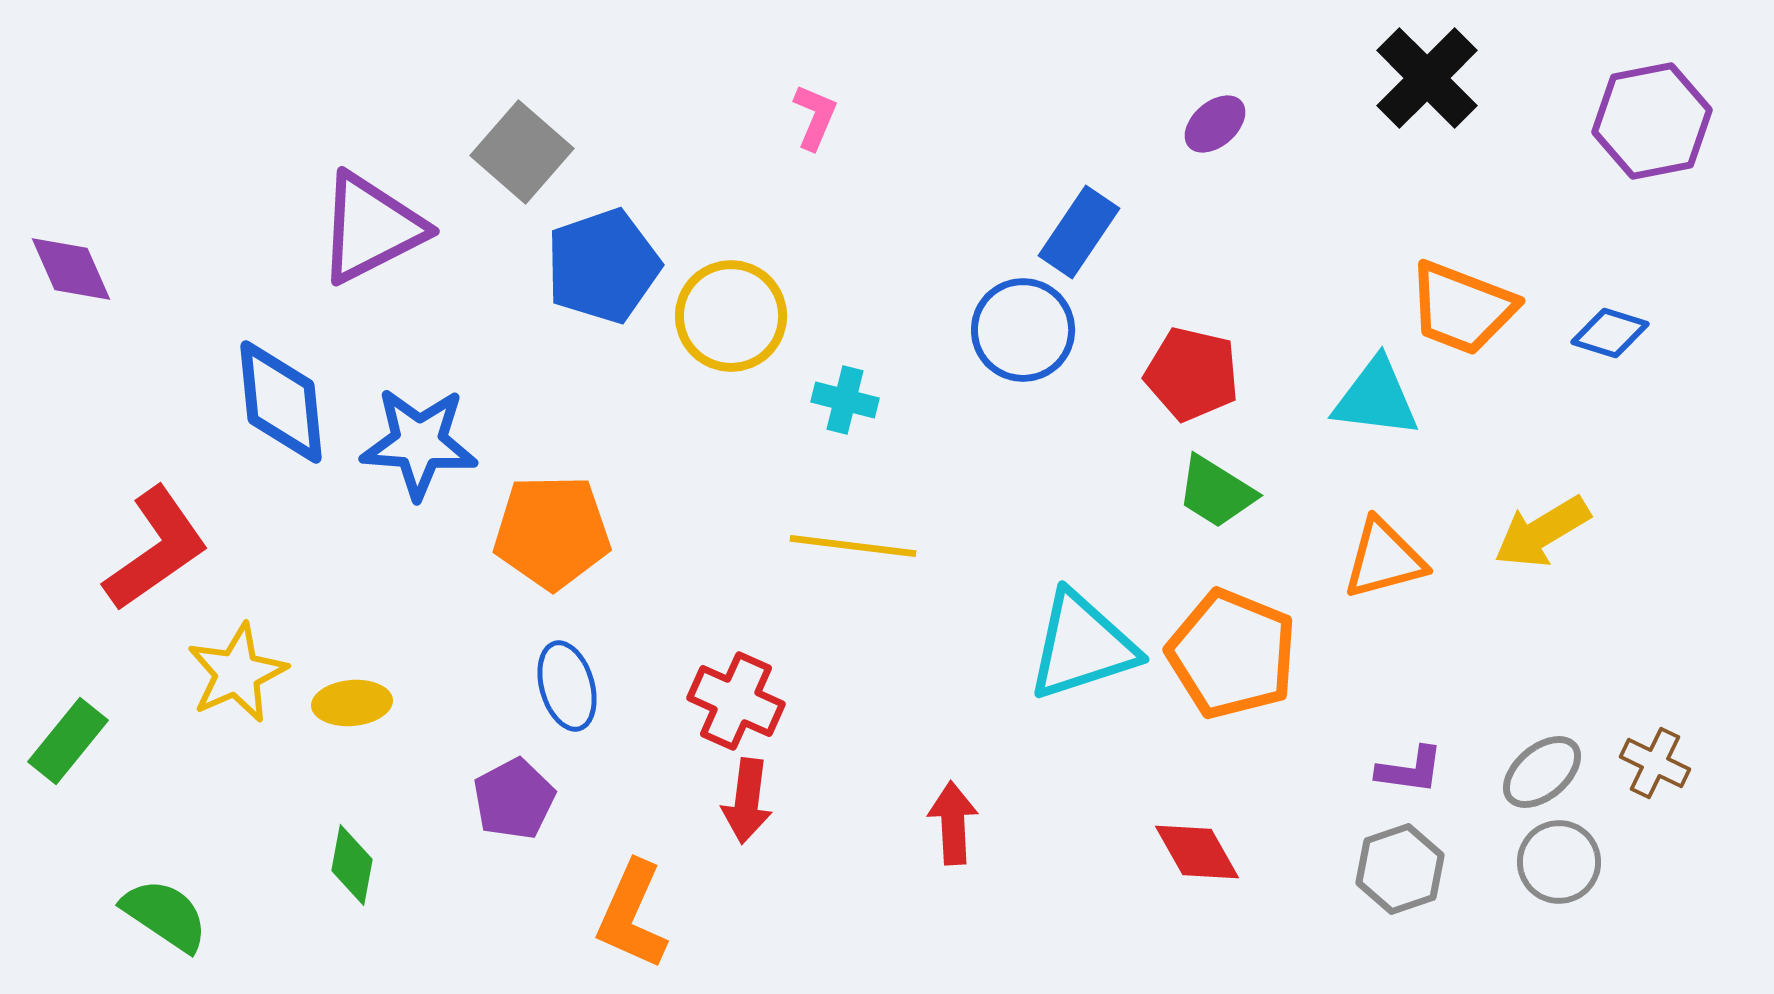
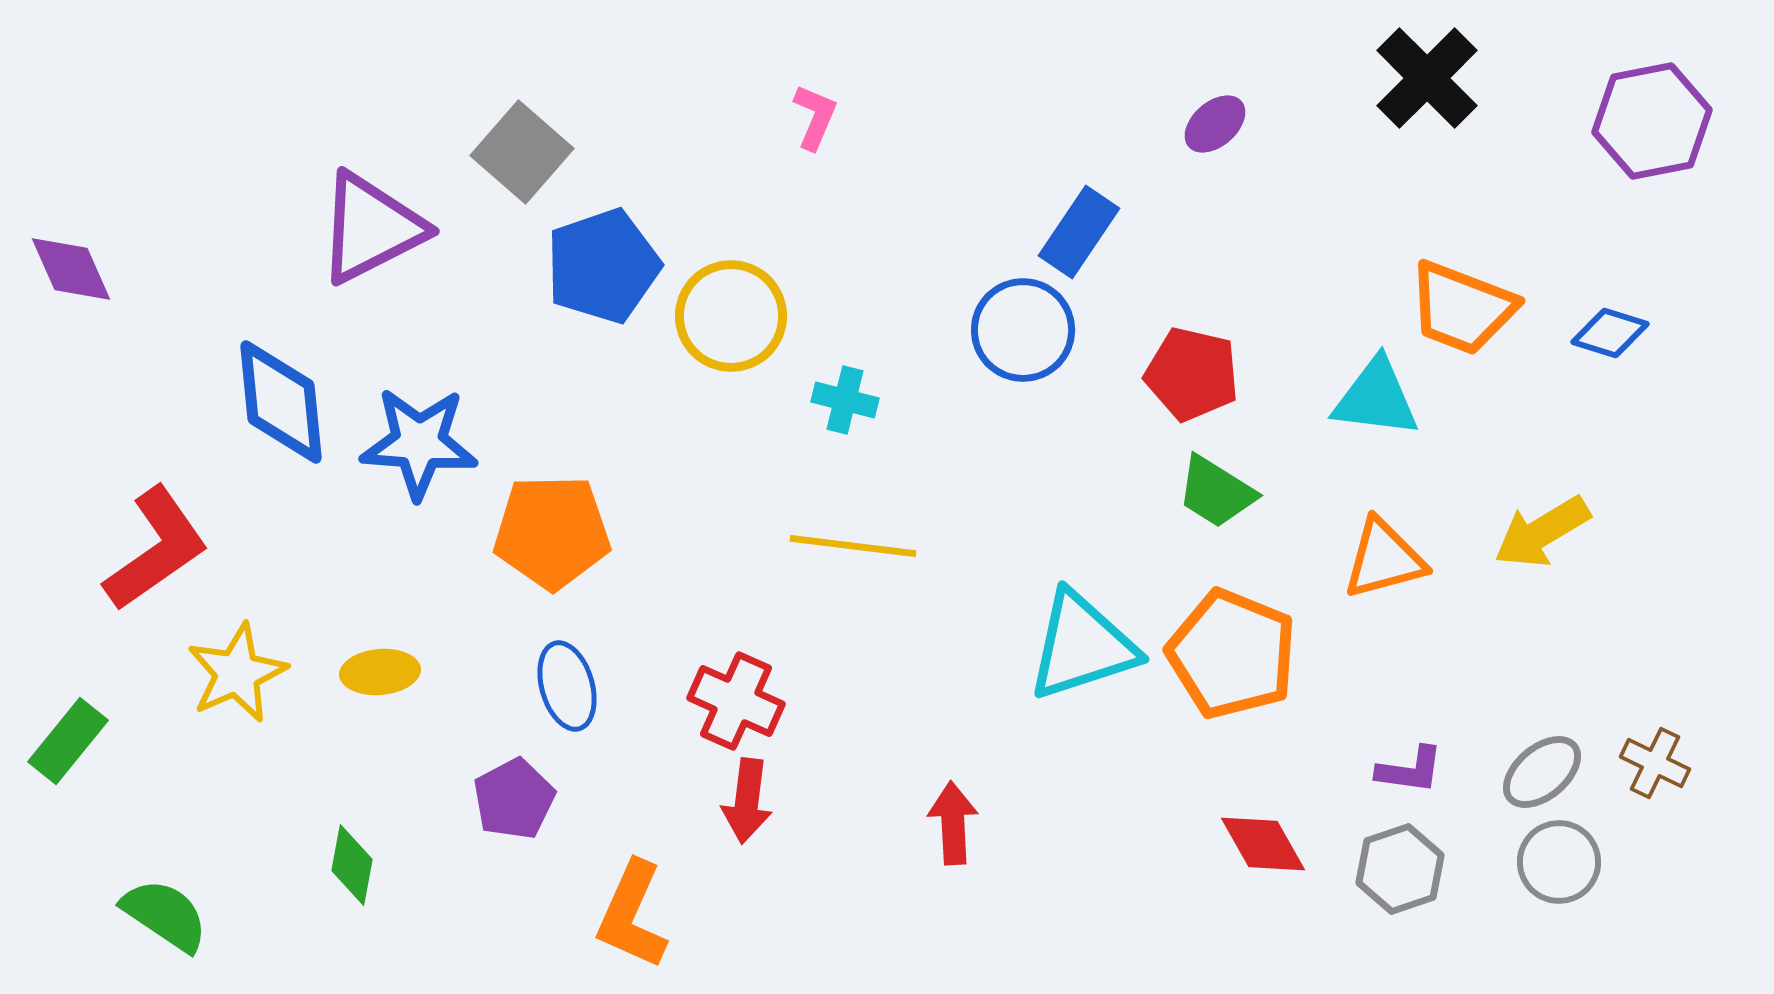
yellow ellipse at (352, 703): moved 28 px right, 31 px up
red diamond at (1197, 852): moved 66 px right, 8 px up
